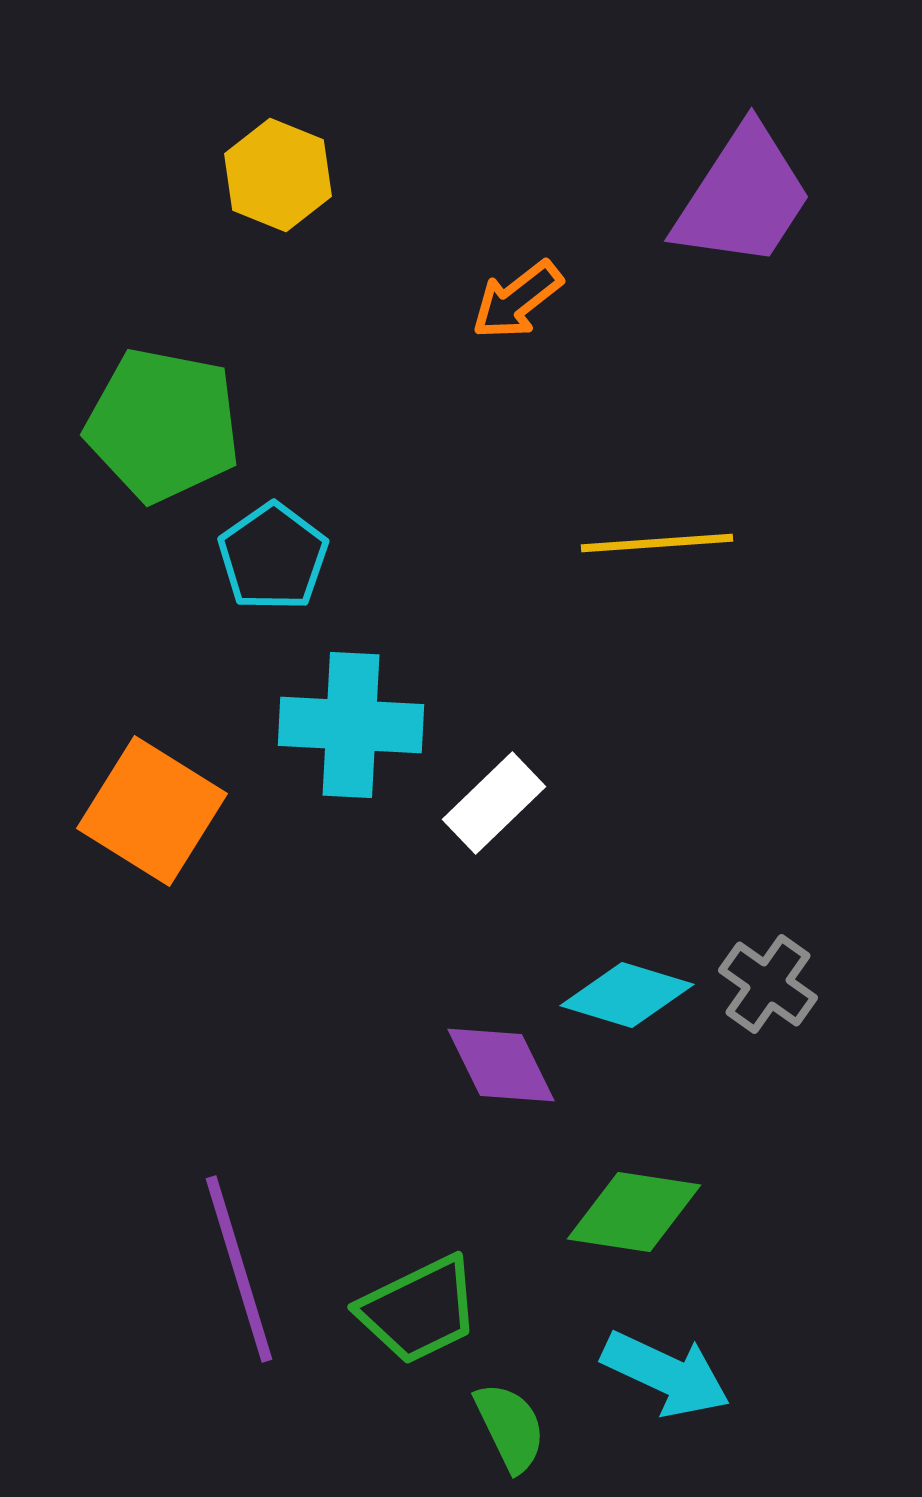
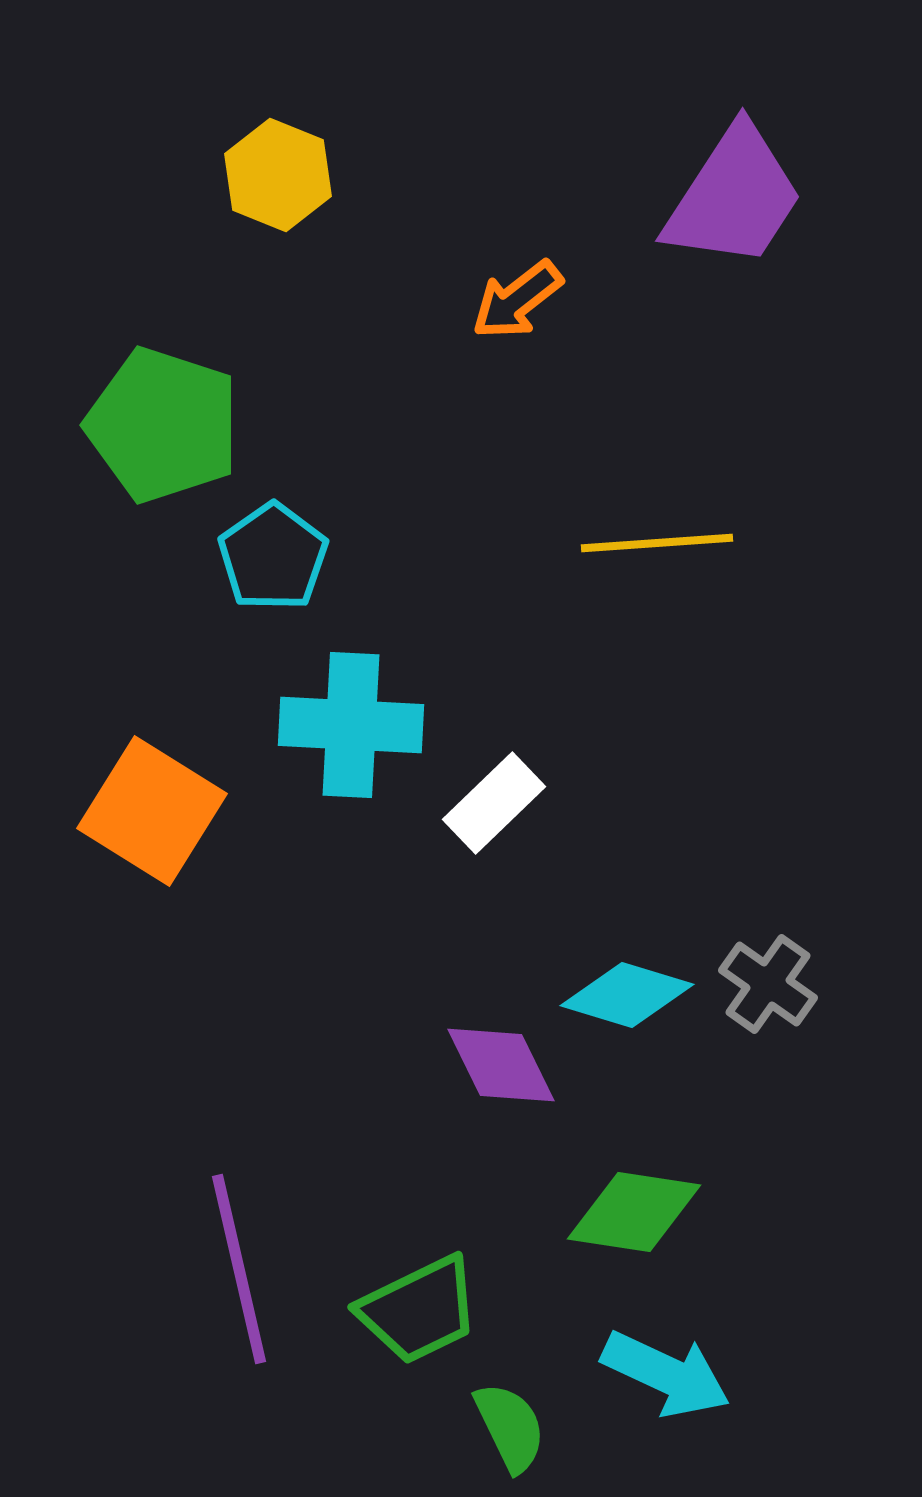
purple trapezoid: moved 9 px left
green pentagon: rotated 7 degrees clockwise
purple line: rotated 4 degrees clockwise
